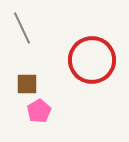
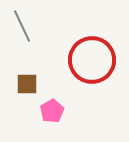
gray line: moved 2 px up
pink pentagon: moved 13 px right
